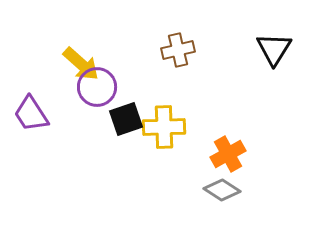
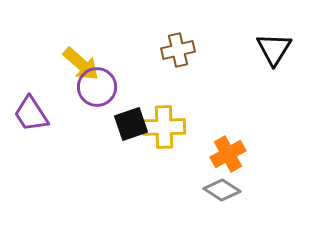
black square: moved 5 px right, 5 px down
